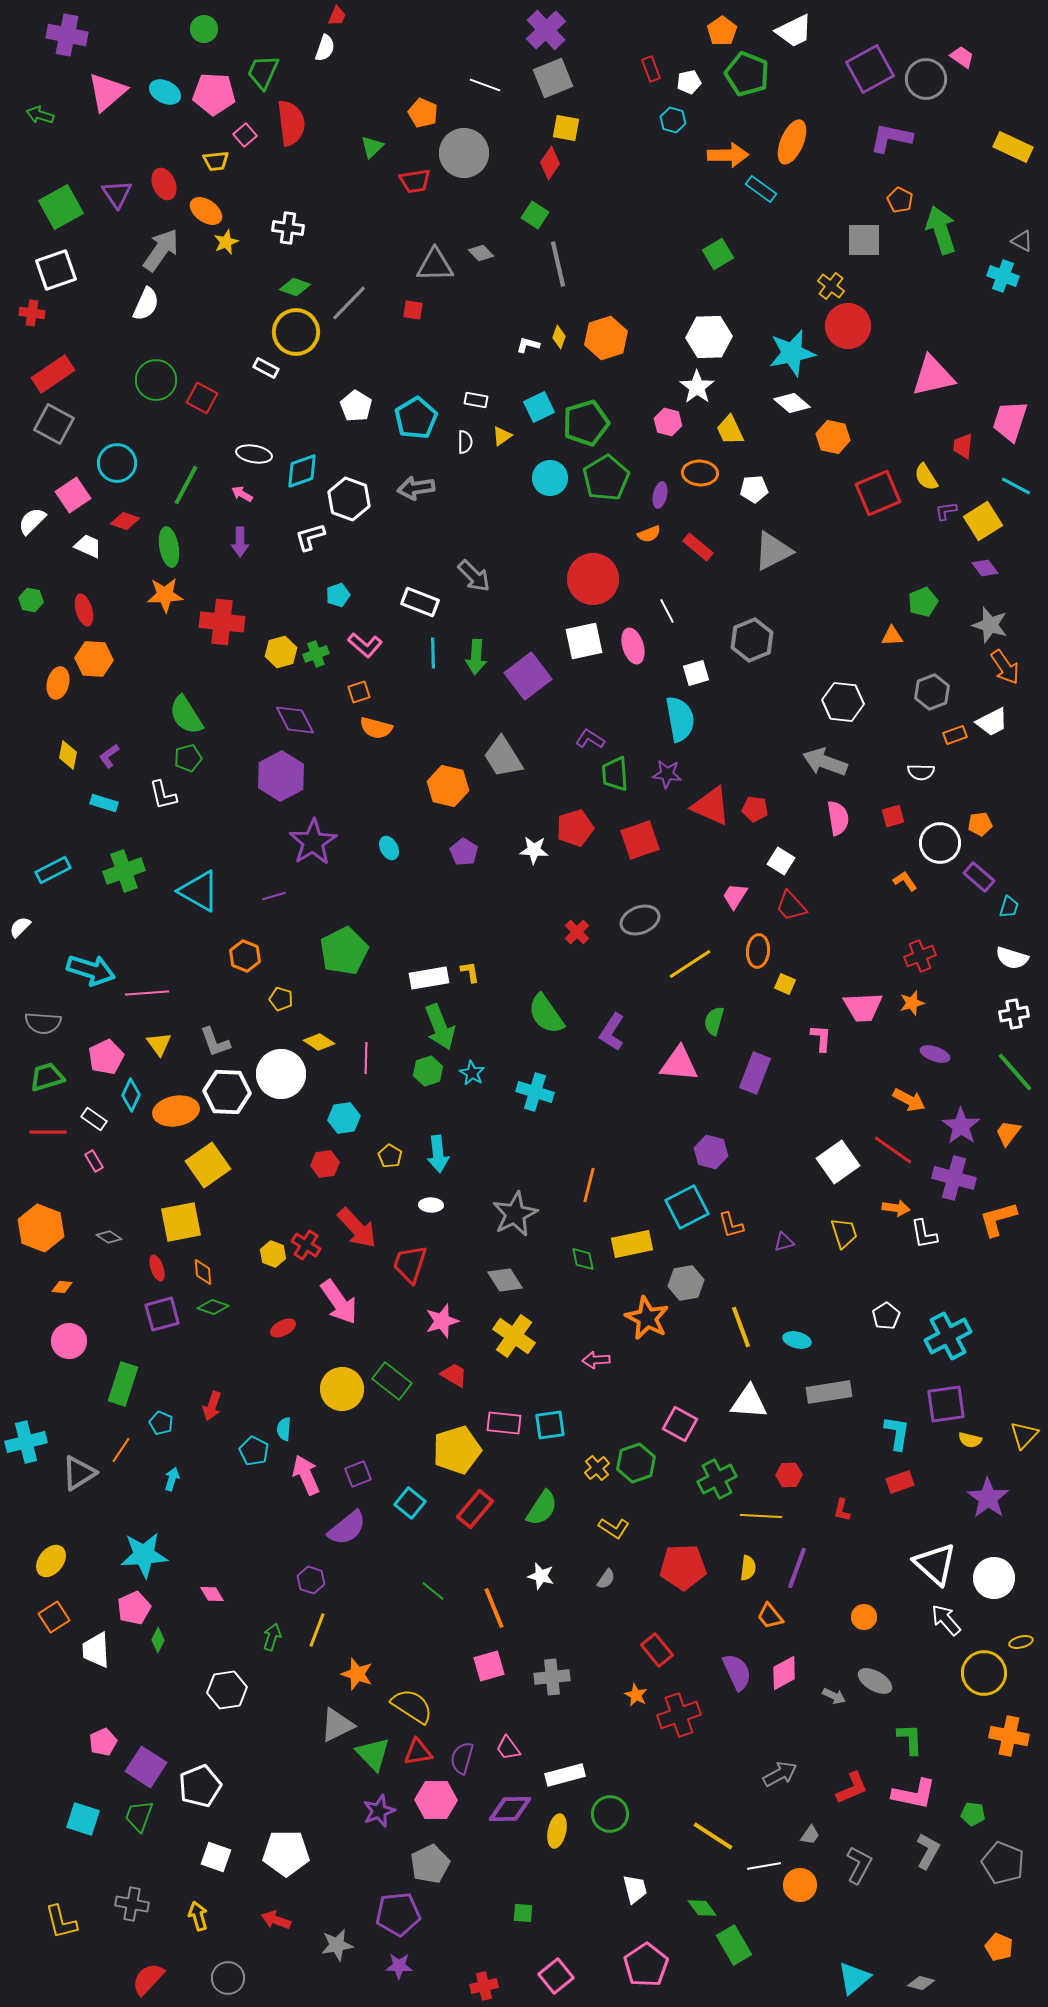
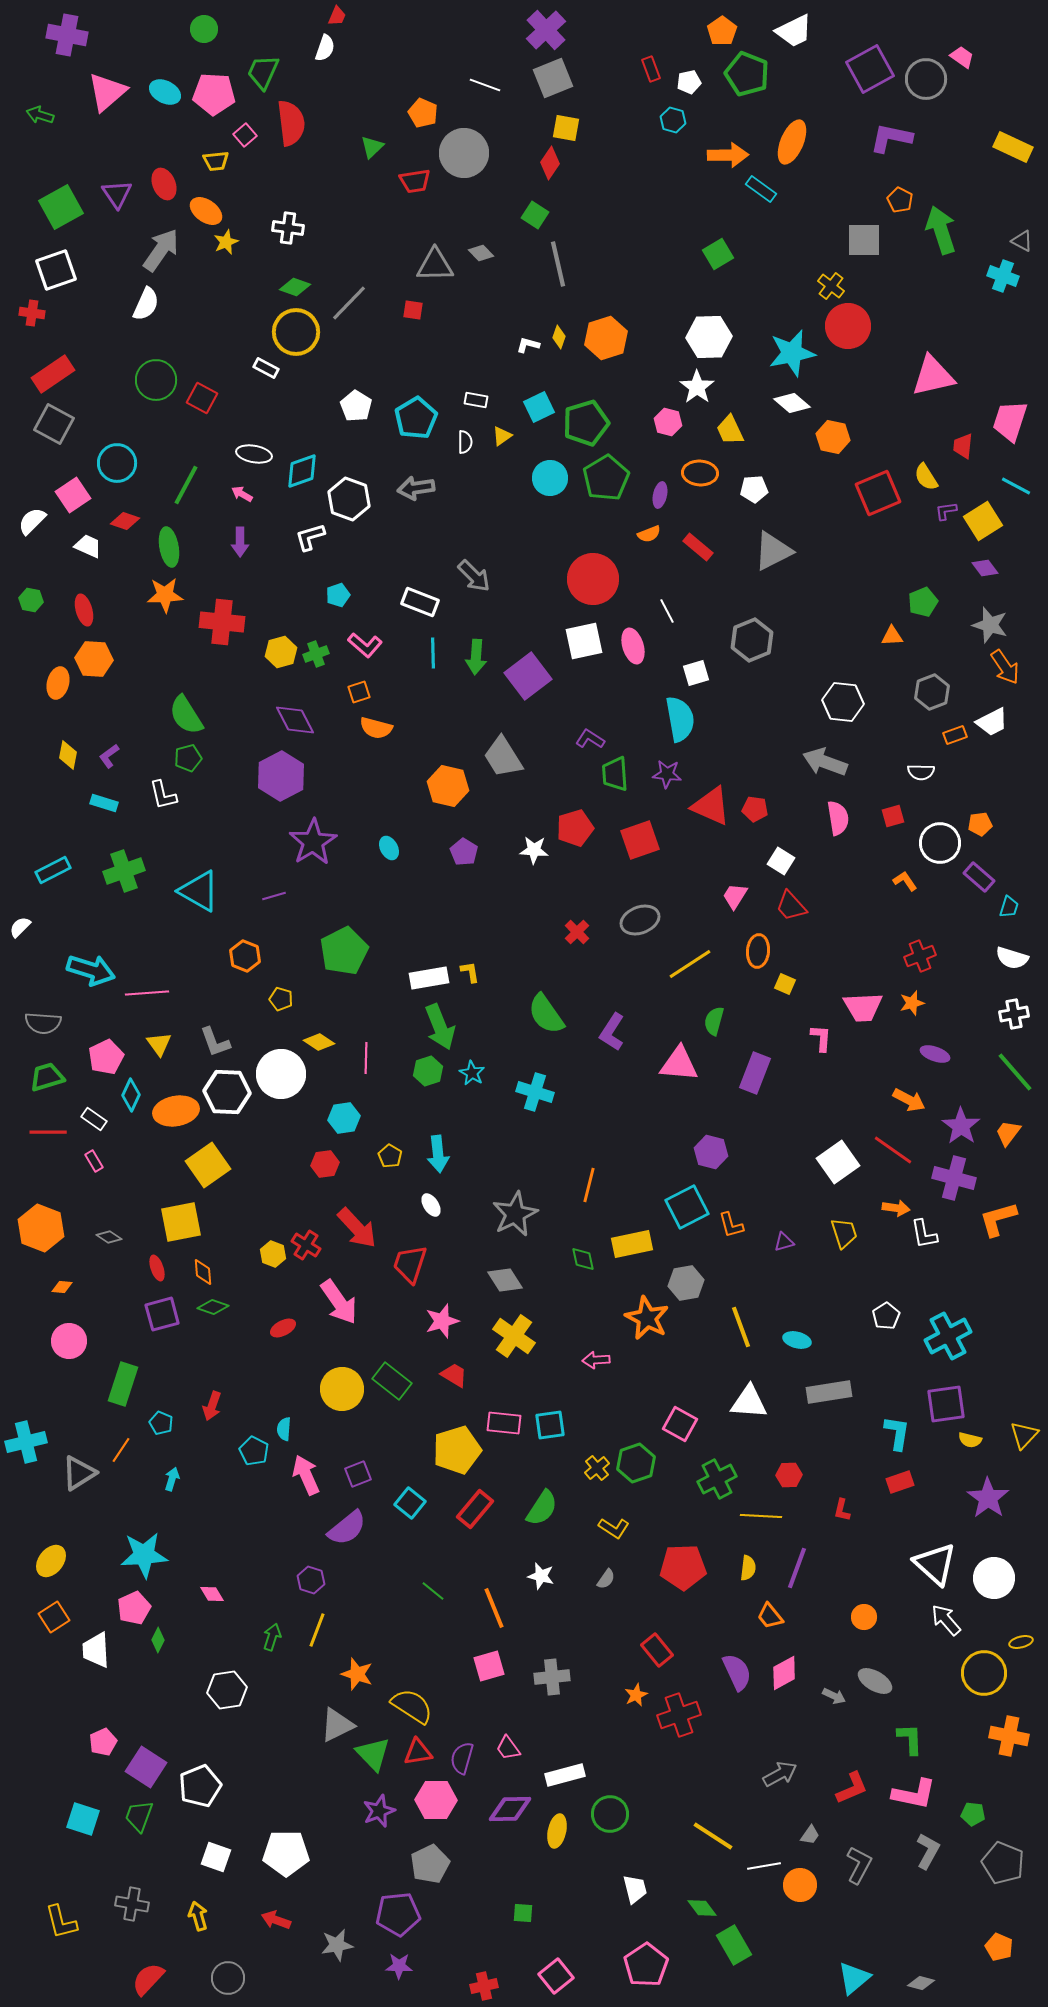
white ellipse at (431, 1205): rotated 55 degrees clockwise
orange star at (636, 1695): rotated 20 degrees clockwise
